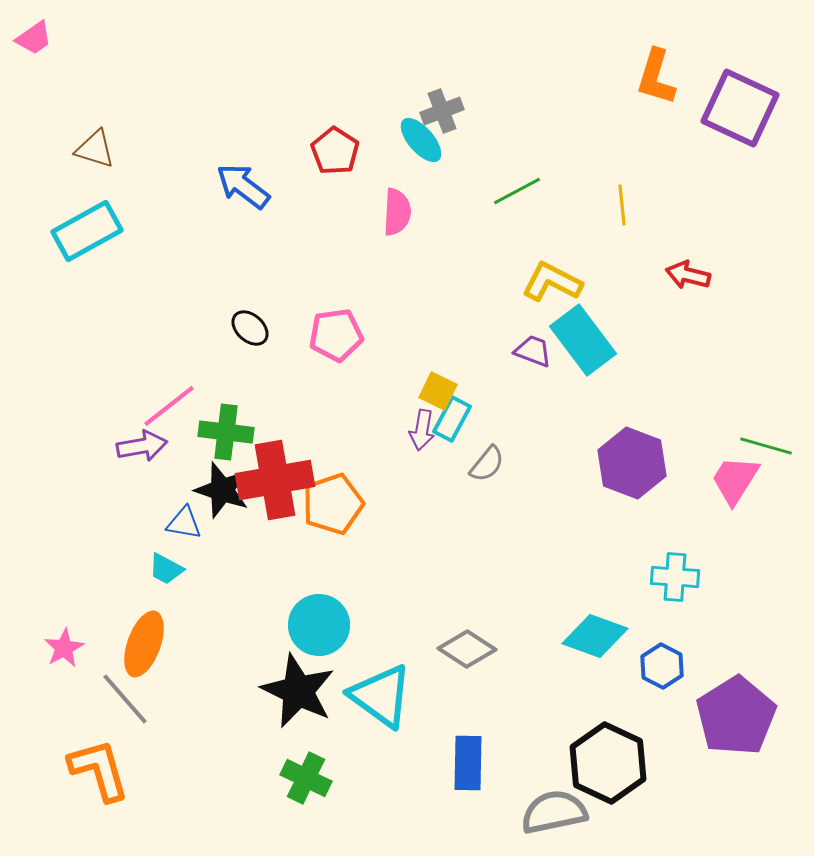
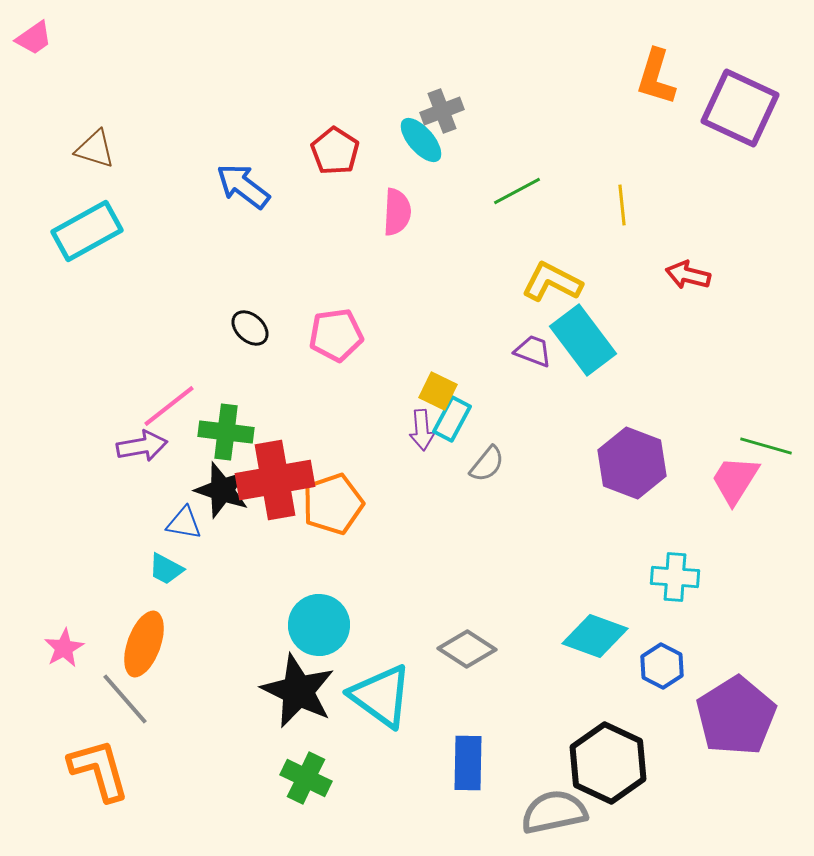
purple arrow at (422, 430): rotated 15 degrees counterclockwise
